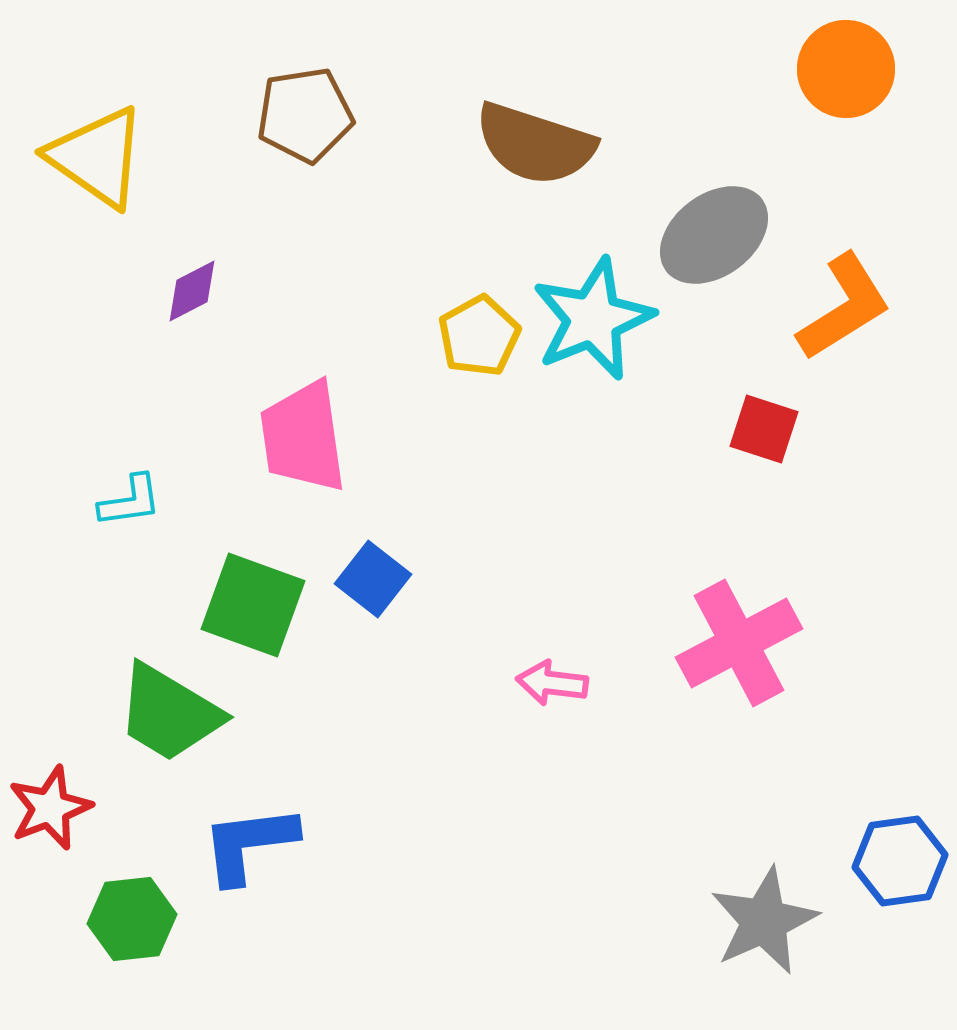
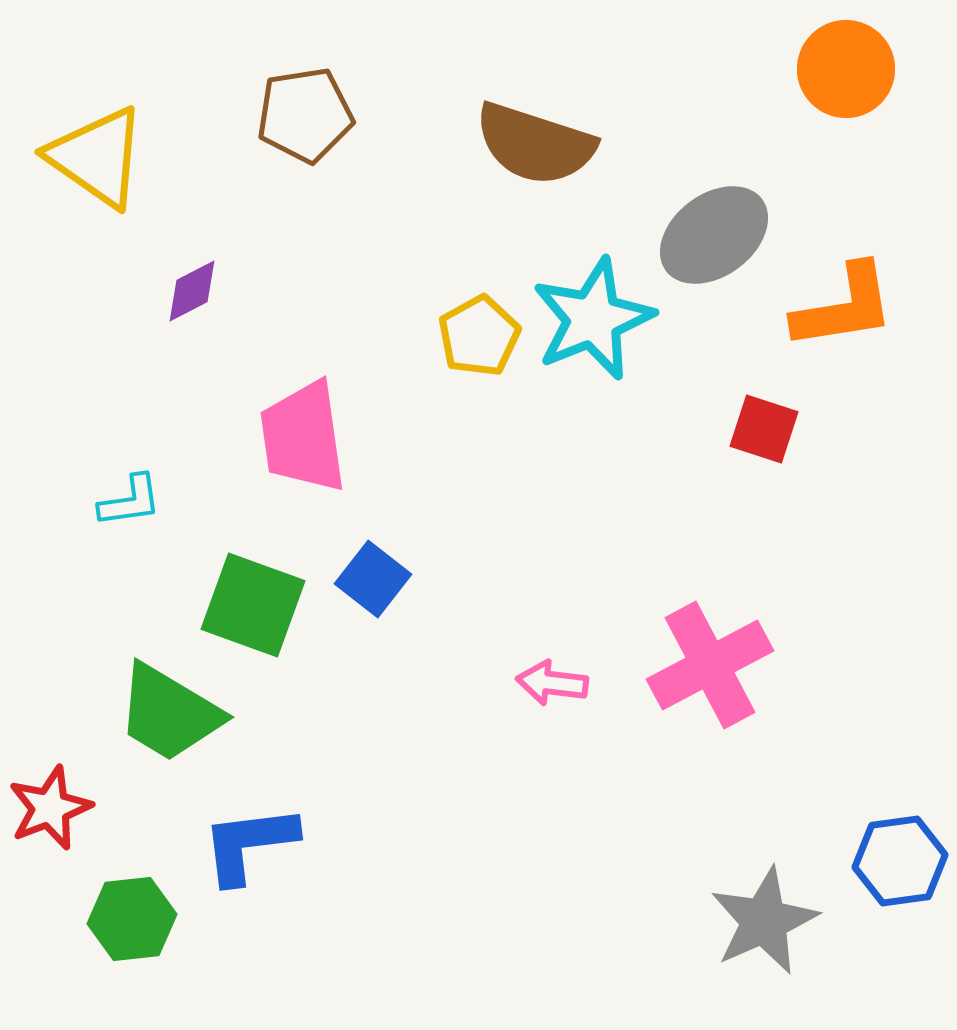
orange L-shape: rotated 23 degrees clockwise
pink cross: moved 29 px left, 22 px down
